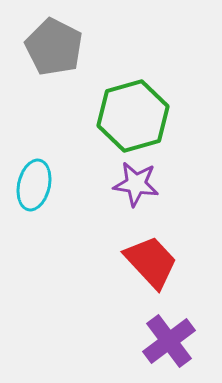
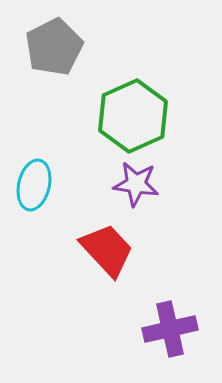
gray pentagon: rotated 18 degrees clockwise
green hexagon: rotated 8 degrees counterclockwise
red trapezoid: moved 44 px left, 12 px up
purple cross: moved 1 px right, 12 px up; rotated 24 degrees clockwise
